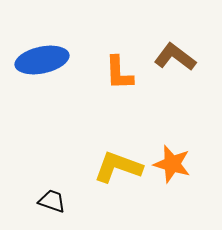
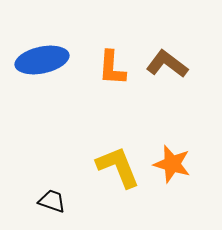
brown L-shape: moved 8 px left, 7 px down
orange L-shape: moved 7 px left, 5 px up; rotated 6 degrees clockwise
yellow L-shape: rotated 48 degrees clockwise
